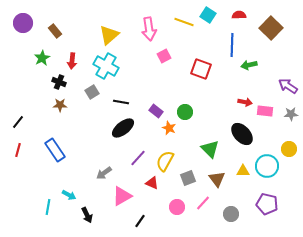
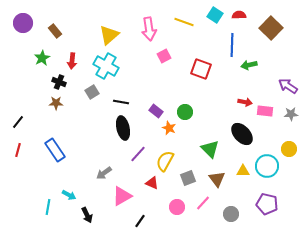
cyan square at (208, 15): moved 7 px right
brown star at (60, 105): moved 4 px left, 2 px up
black ellipse at (123, 128): rotated 65 degrees counterclockwise
purple line at (138, 158): moved 4 px up
